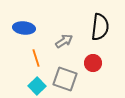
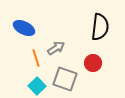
blue ellipse: rotated 20 degrees clockwise
gray arrow: moved 8 px left, 7 px down
